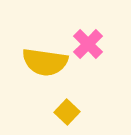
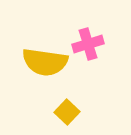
pink cross: rotated 28 degrees clockwise
